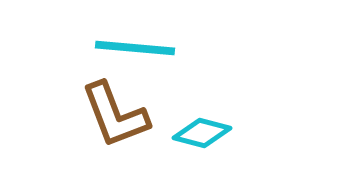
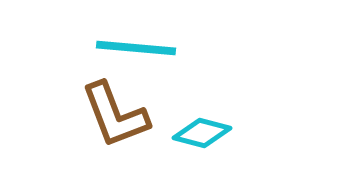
cyan line: moved 1 px right
